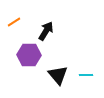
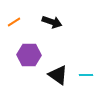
black arrow: moved 6 px right, 9 px up; rotated 78 degrees clockwise
black triangle: rotated 15 degrees counterclockwise
